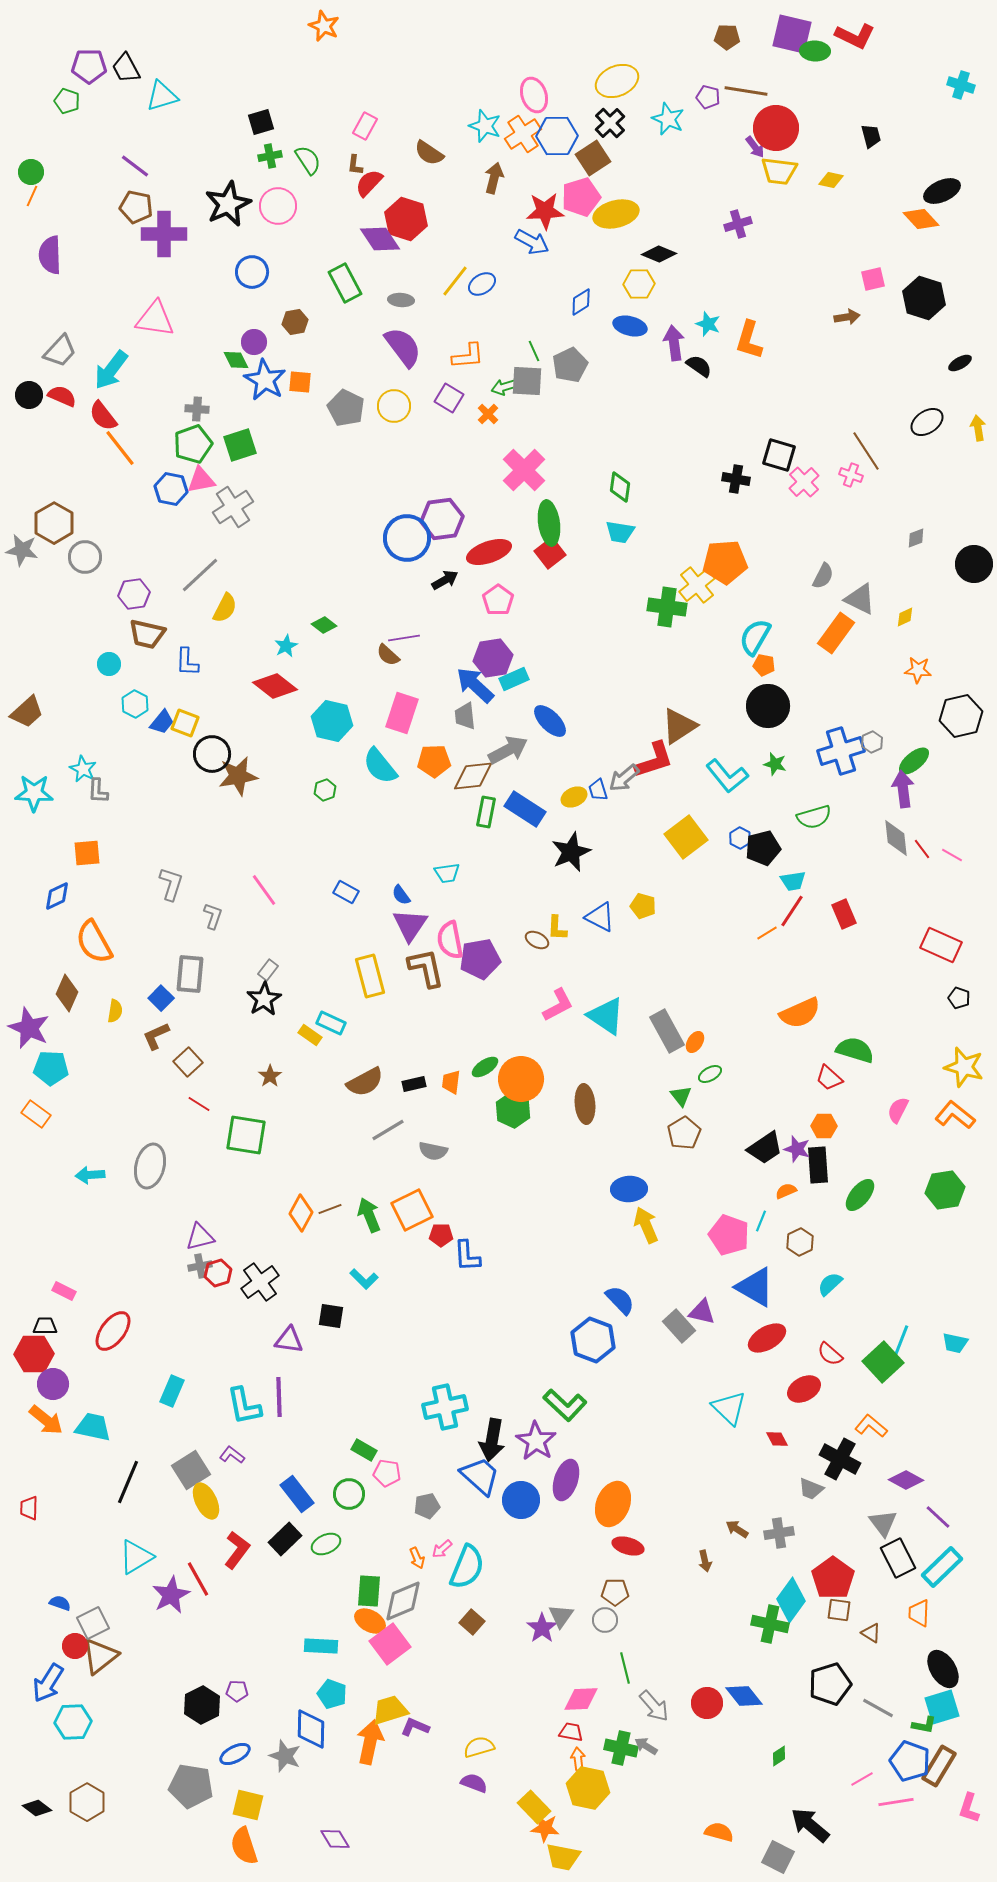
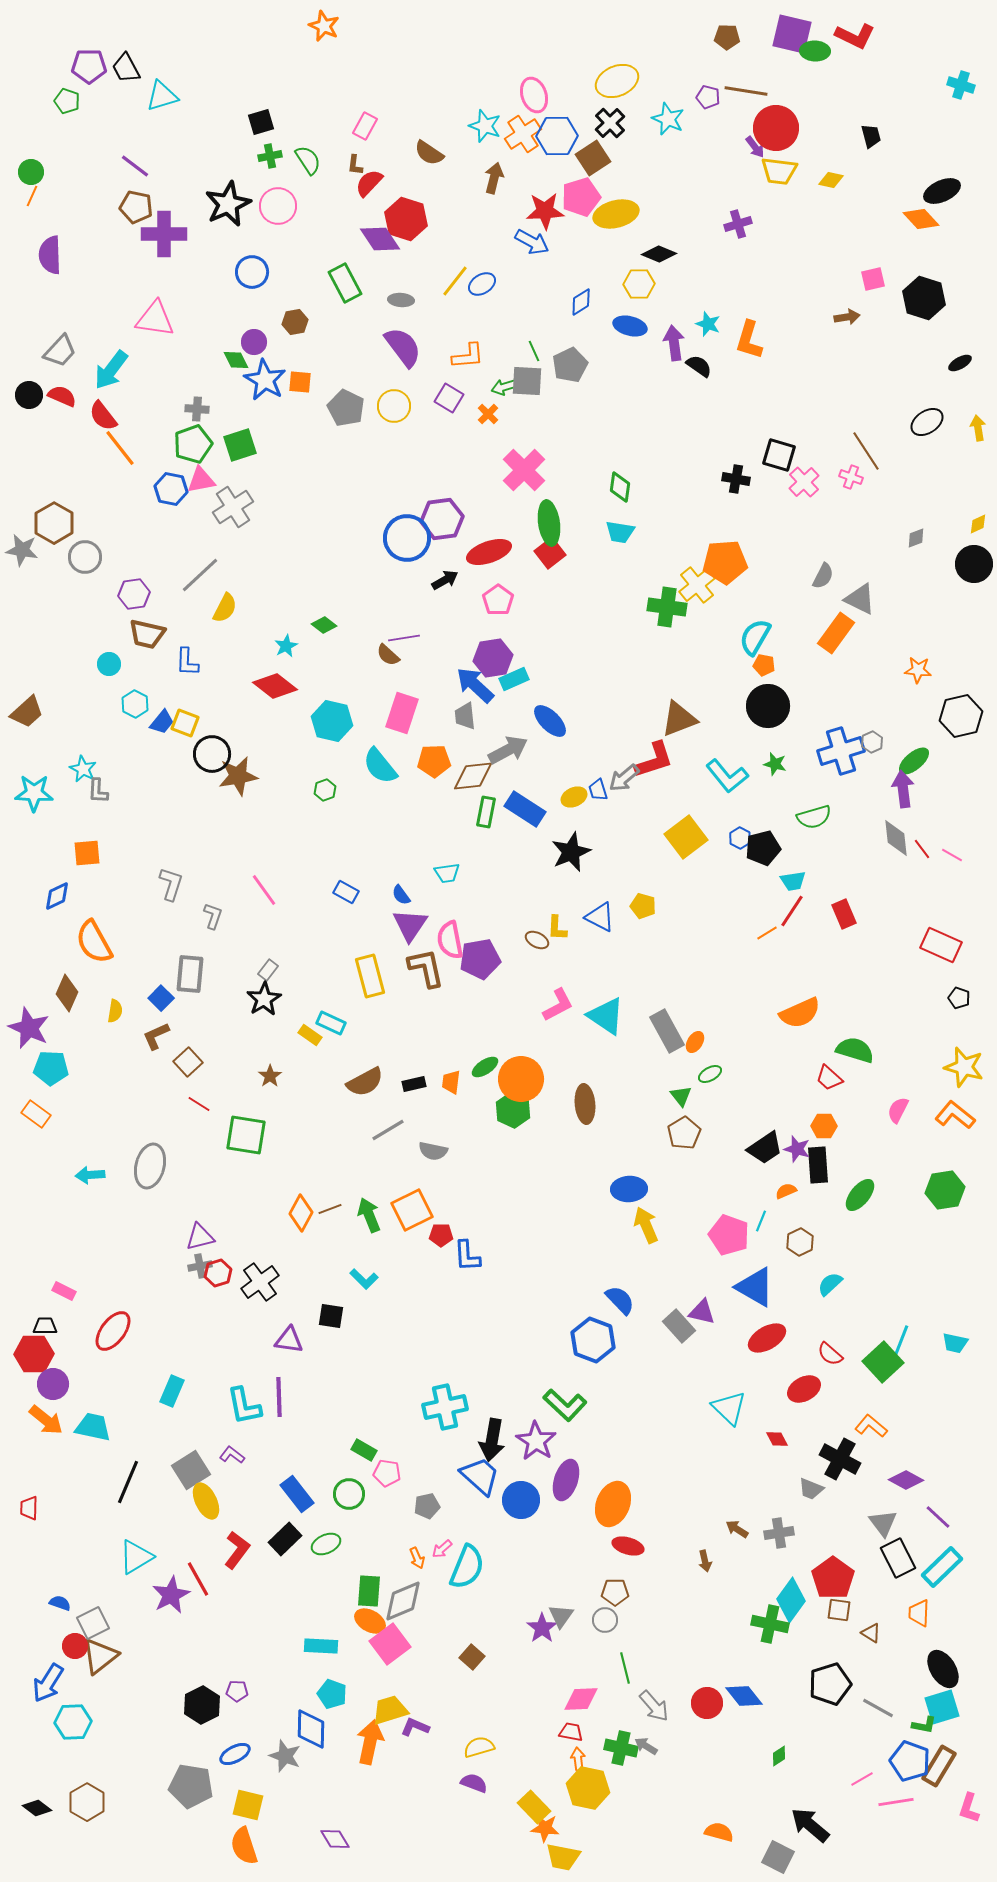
pink cross at (851, 475): moved 2 px down
yellow diamond at (905, 617): moved 73 px right, 93 px up
brown triangle at (679, 726): moved 7 px up; rotated 12 degrees clockwise
brown square at (472, 1622): moved 35 px down
